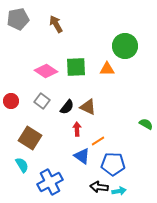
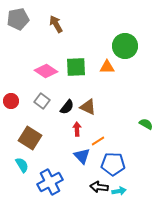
orange triangle: moved 2 px up
blue triangle: rotated 12 degrees clockwise
